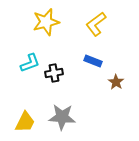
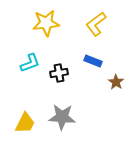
yellow star: moved 1 px down; rotated 8 degrees clockwise
black cross: moved 5 px right
yellow trapezoid: moved 1 px down
